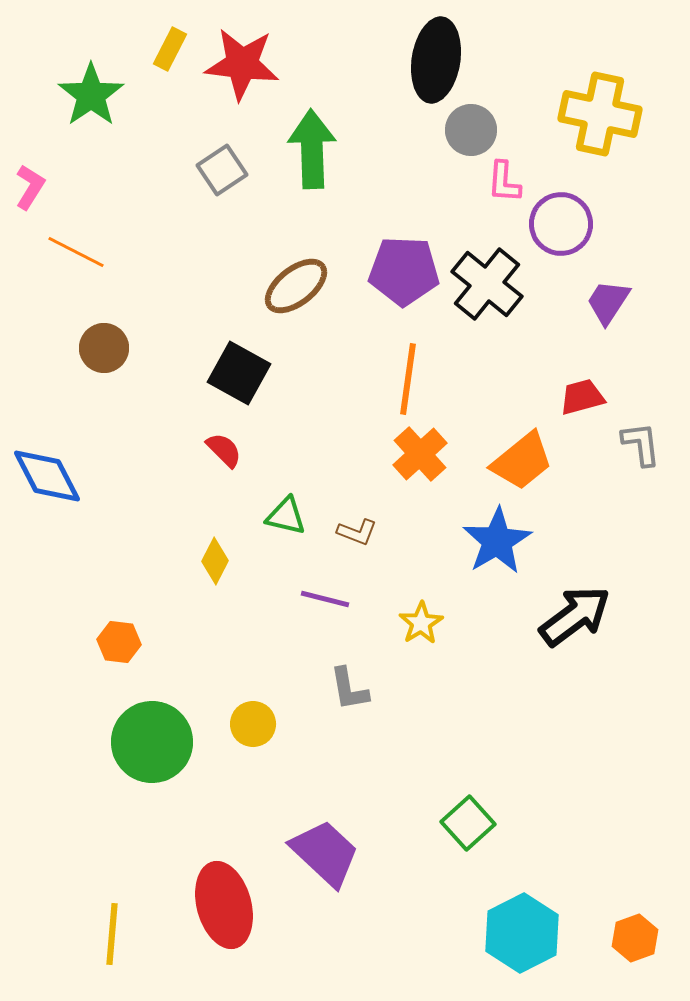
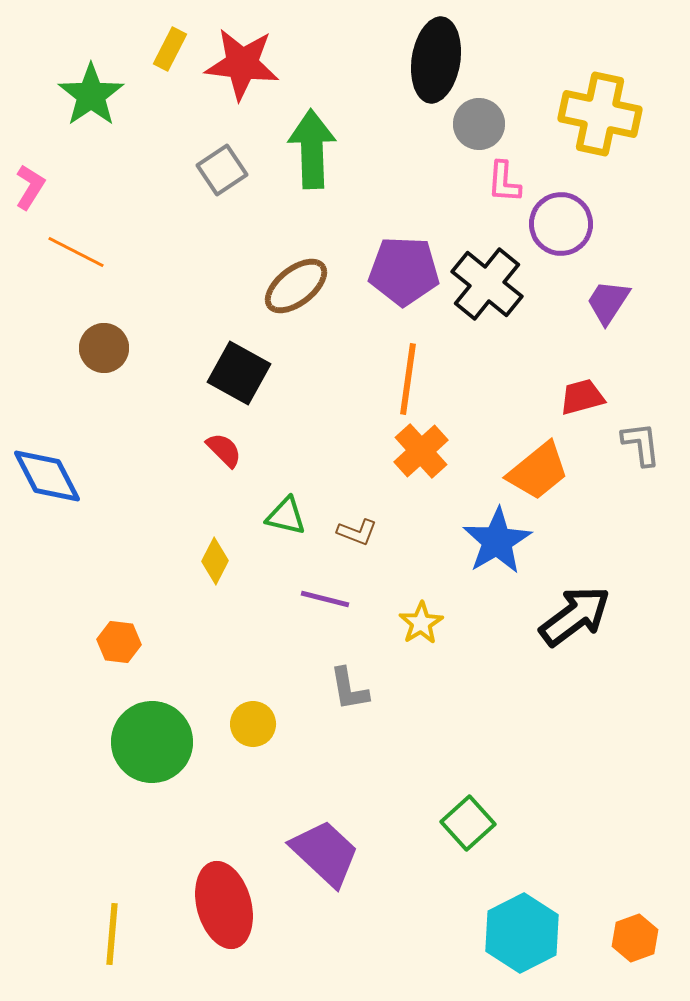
gray circle at (471, 130): moved 8 px right, 6 px up
orange cross at (420, 454): moved 1 px right, 3 px up
orange trapezoid at (522, 461): moved 16 px right, 10 px down
